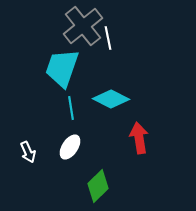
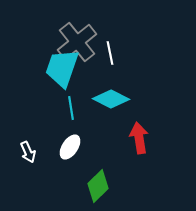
gray cross: moved 6 px left, 16 px down
white line: moved 2 px right, 15 px down
